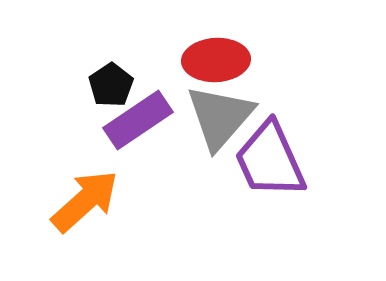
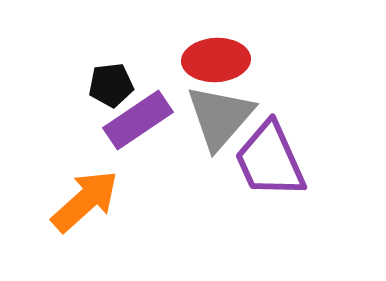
black pentagon: rotated 27 degrees clockwise
